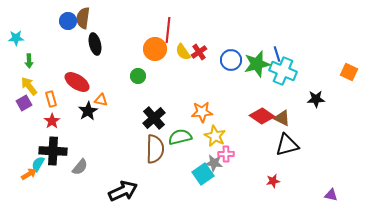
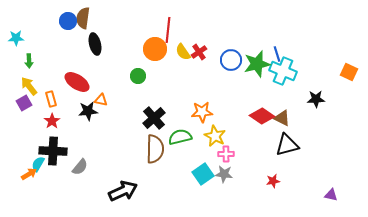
black star at (88, 111): rotated 24 degrees clockwise
gray star at (214, 163): moved 10 px right, 11 px down
